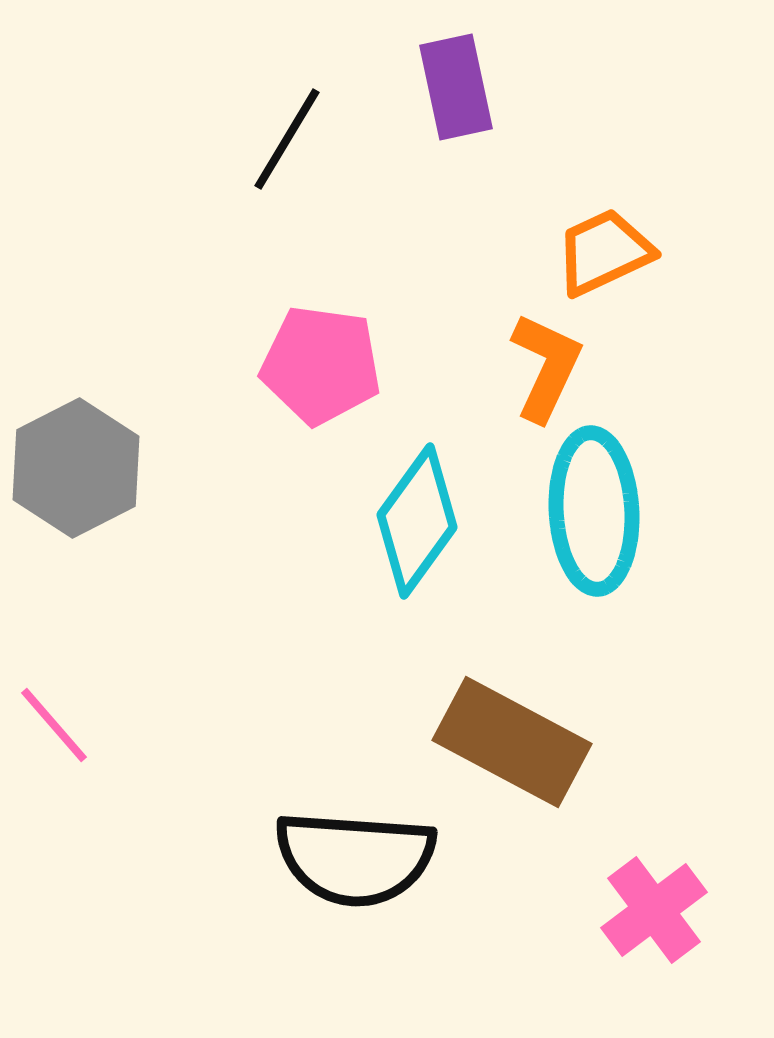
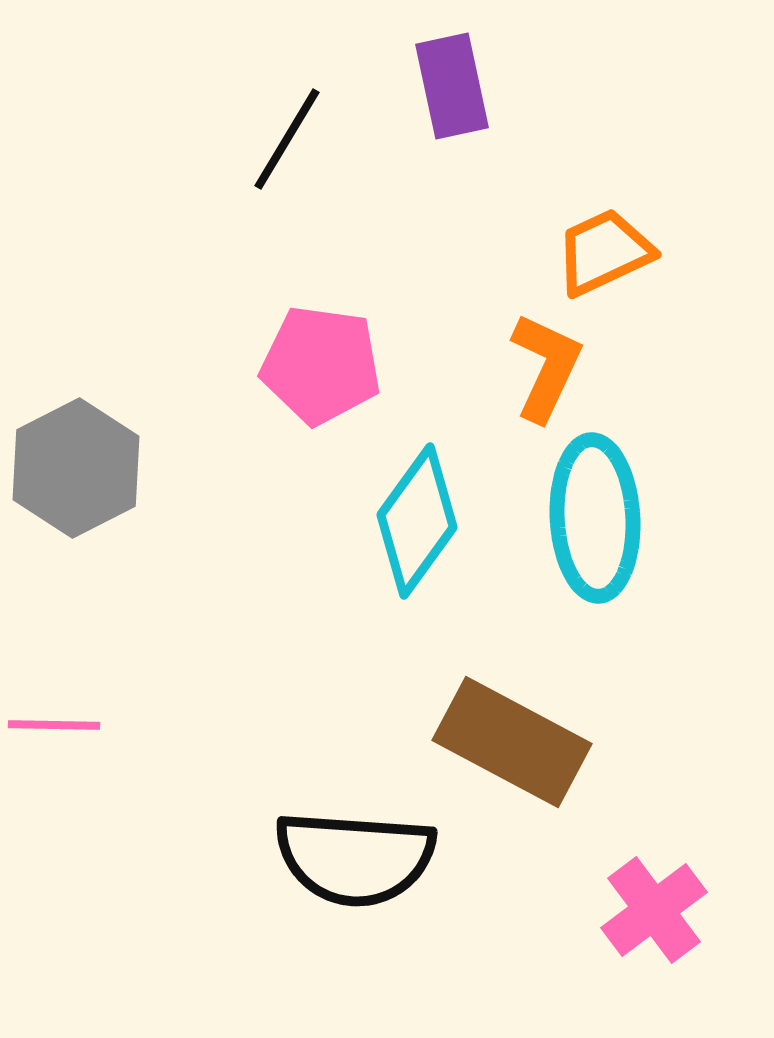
purple rectangle: moved 4 px left, 1 px up
cyan ellipse: moved 1 px right, 7 px down
pink line: rotated 48 degrees counterclockwise
